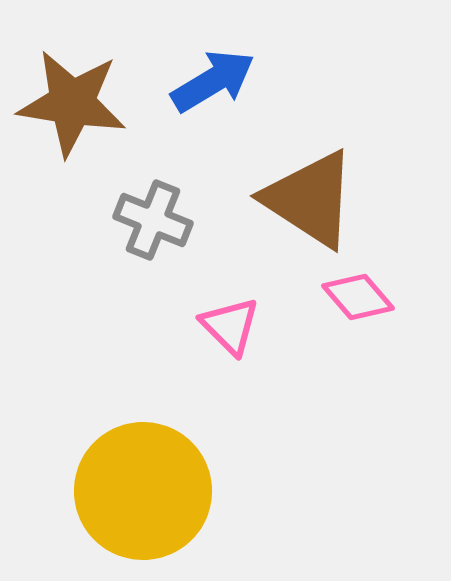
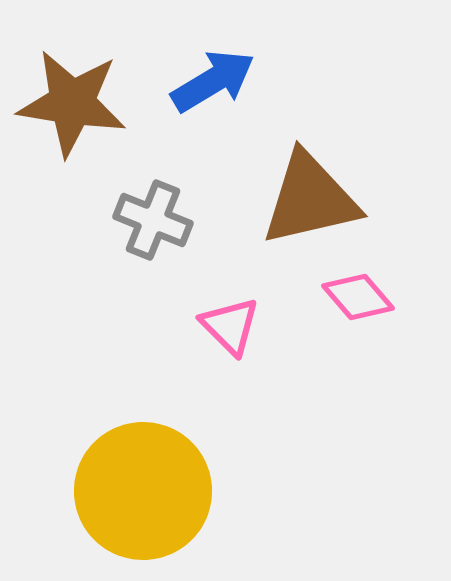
brown triangle: rotated 46 degrees counterclockwise
